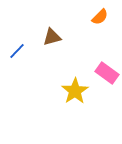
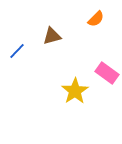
orange semicircle: moved 4 px left, 2 px down
brown triangle: moved 1 px up
